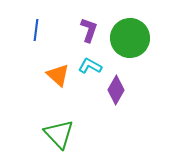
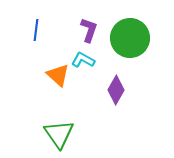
cyan L-shape: moved 7 px left, 6 px up
green triangle: rotated 8 degrees clockwise
